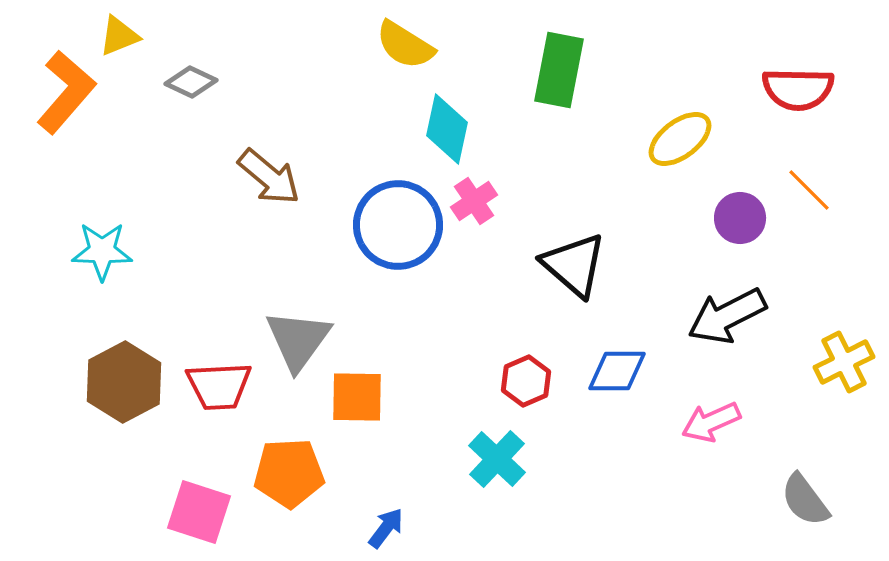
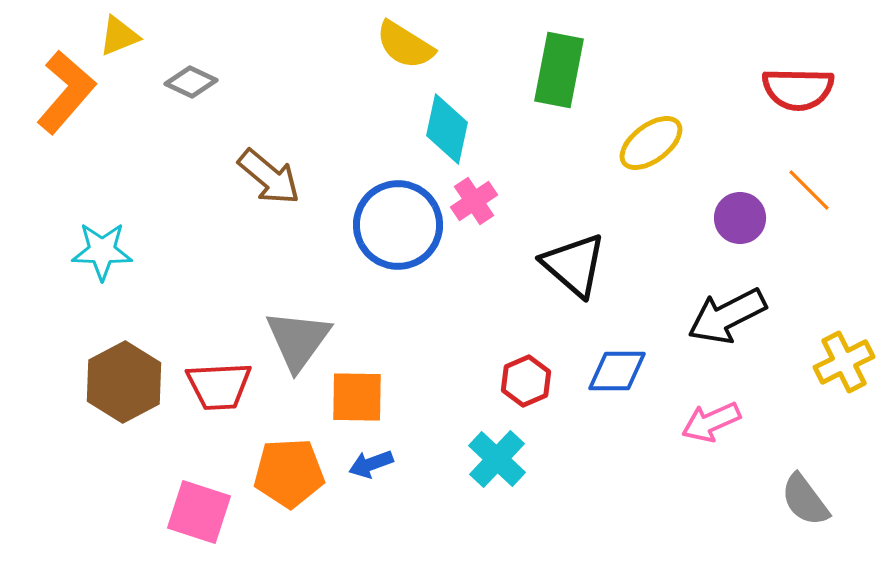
yellow ellipse: moved 29 px left, 4 px down
blue arrow: moved 15 px left, 64 px up; rotated 147 degrees counterclockwise
